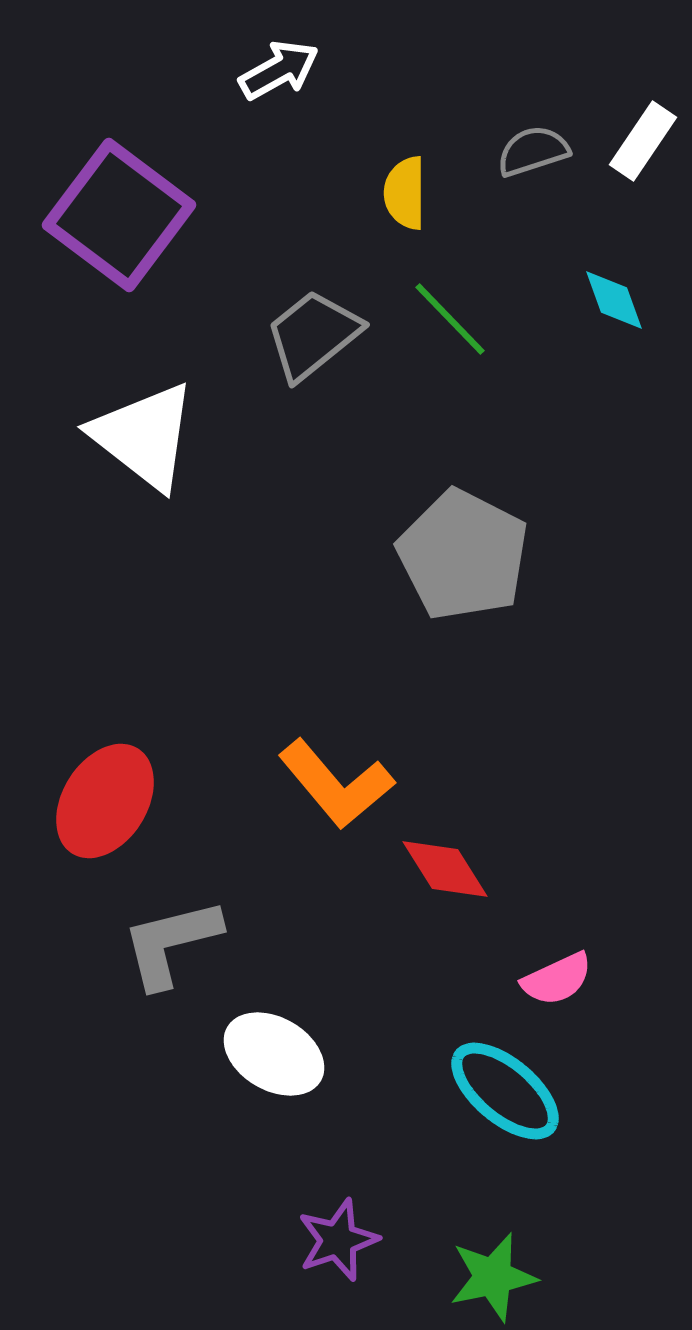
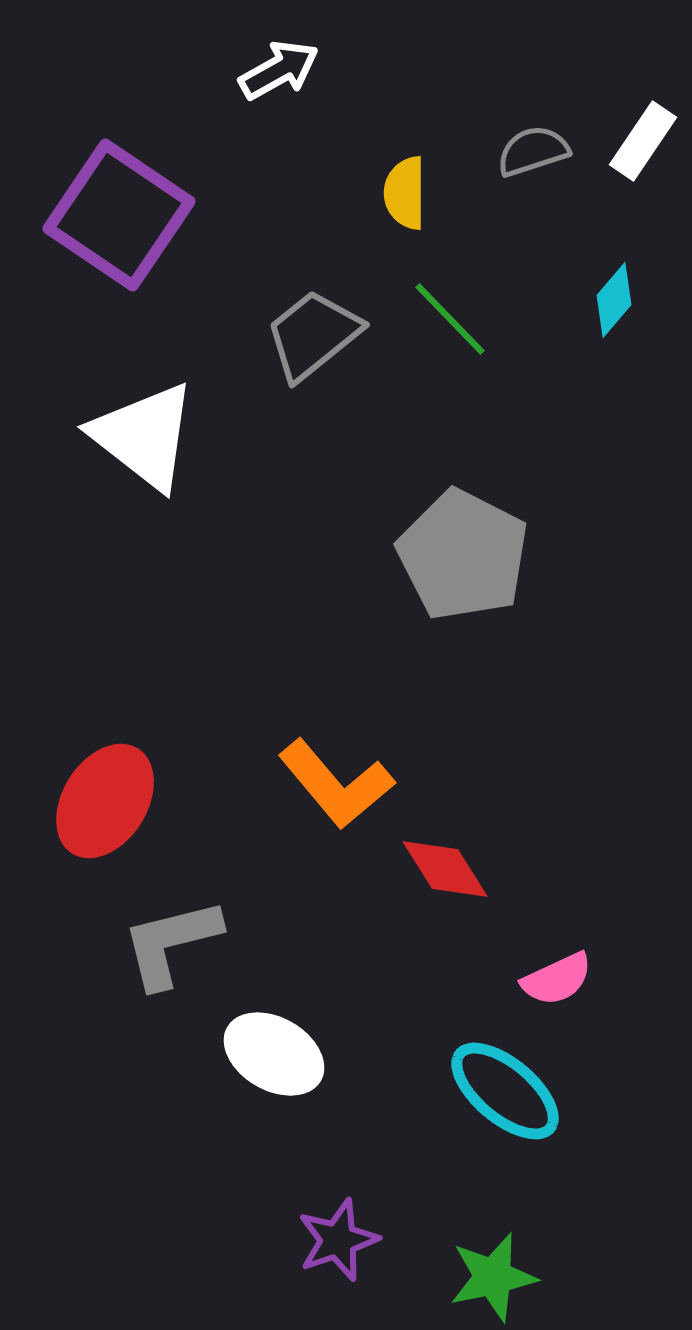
purple square: rotated 3 degrees counterclockwise
cyan diamond: rotated 60 degrees clockwise
